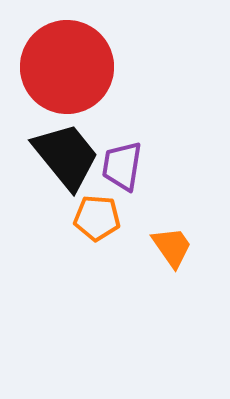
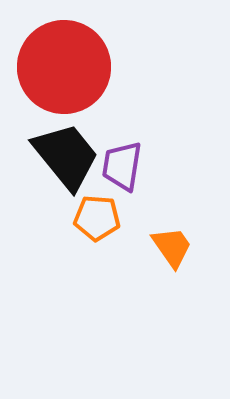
red circle: moved 3 px left
